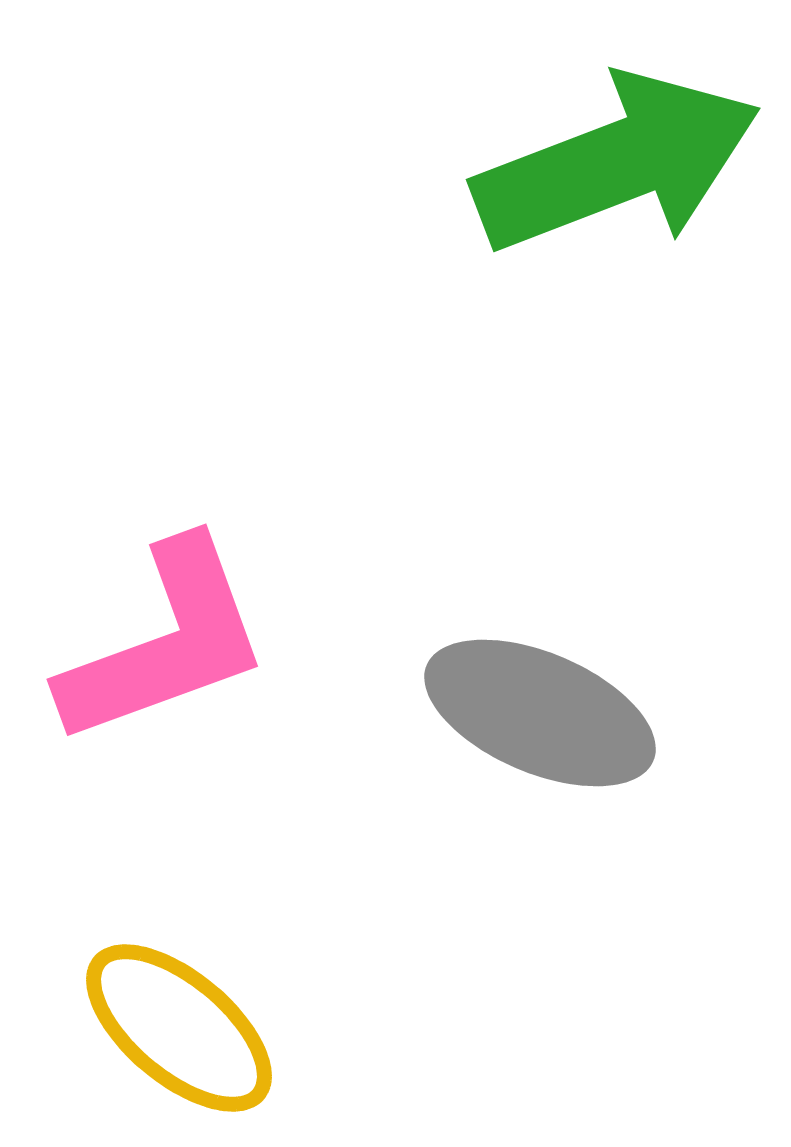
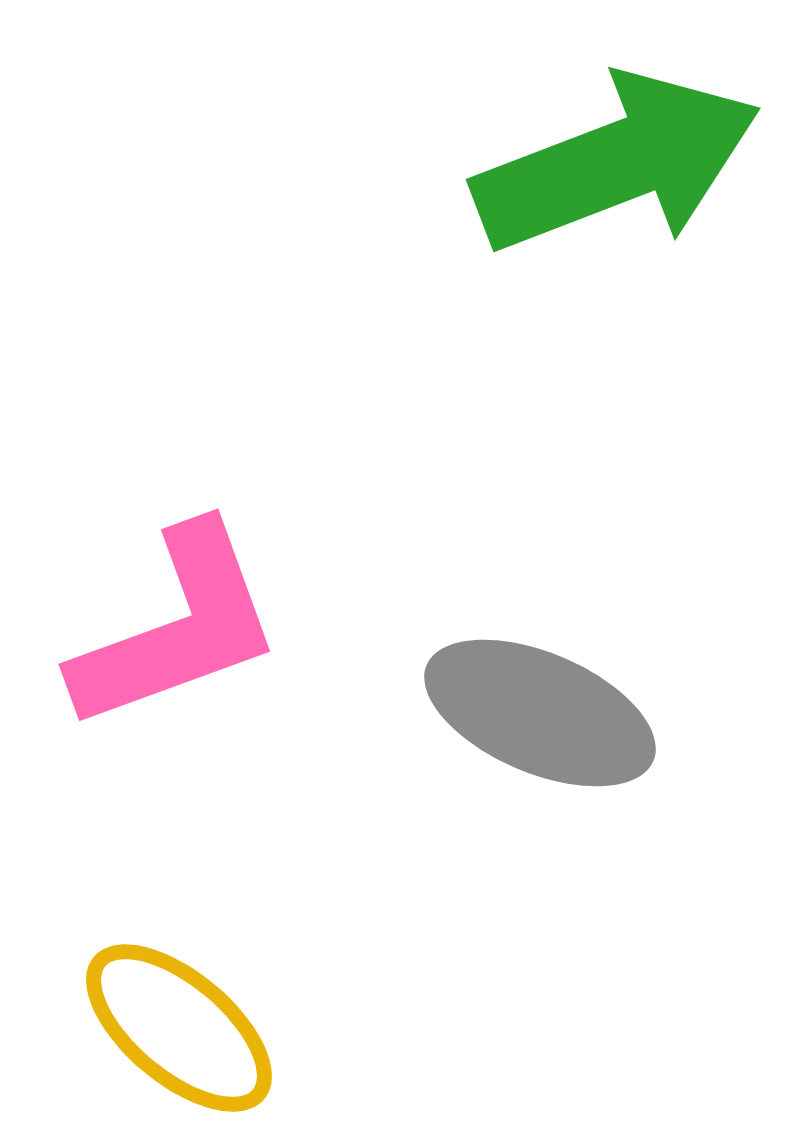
pink L-shape: moved 12 px right, 15 px up
